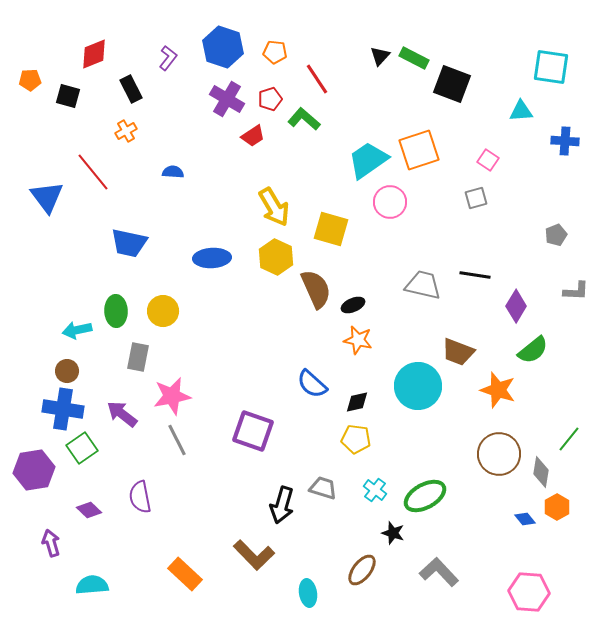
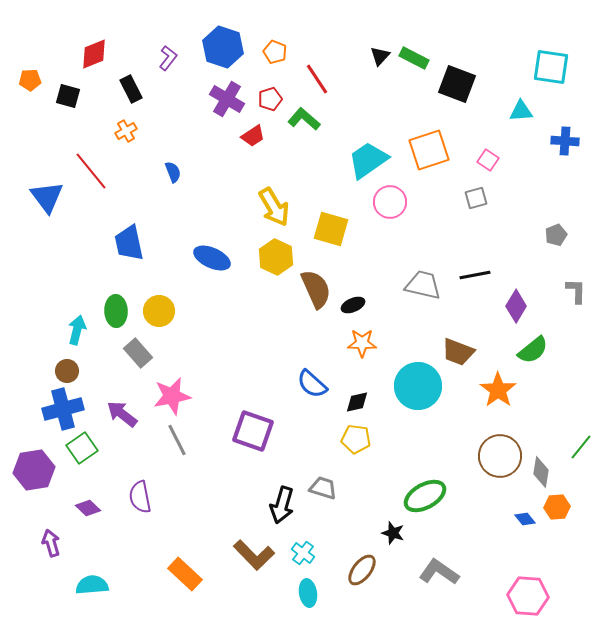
orange pentagon at (275, 52): rotated 15 degrees clockwise
black square at (452, 84): moved 5 px right
orange square at (419, 150): moved 10 px right
red line at (93, 172): moved 2 px left, 1 px up
blue semicircle at (173, 172): rotated 65 degrees clockwise
blue trapezoid at (129, 243): rotated 66 degrees clockwise
blue ellipse at (212, 258): rotated 27 degrees clockwise
black line at (475, 275): rotated 20 degrees counterclockwise
gray L-shape at (576, 291): rotated 92 degrees counterclockwise
yellow circle at (163, 311): moved 4 px left
cyan arrow at (77, 330): rotated 116 degrees clockwise
orange star at (358, 340): moved 4 px right, 3 px down; rotated 12 degrees counterclockwise
gray rectangle at (138, 357): moved 4 px up; rotated 52 degrees counterclockwise
orange star at (498, 390): rotated 18 degrees clockwise
blue cross at (63, 409): rotated 24 degrees counterclockwise
green line at (569, 439): moved 12 px right, 8 px down
brown circle at (499, 454): moved 1 px right, 2 px down
cyan cross at (375, 490): moved 72 px left, 63 px down
orange hexagon at (557, 507): rotated 25 degrees clockwise
purple diamond at (89, 510): moved 1 px left, 2 px up
gray L-shape at (439, 572): rotated 12 degrees counterclockwise
pink hexagon at (529, 592): moved 1 px left, 4 px down
